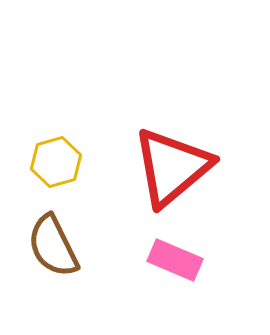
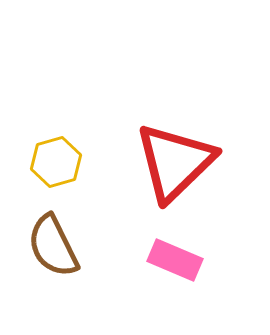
red triangle: moved 3 px right, 5 px up; rotated 4 degrees counterclockwise
